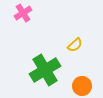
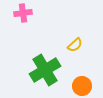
pink cross: rotated 24 degrees clockwise
